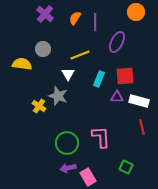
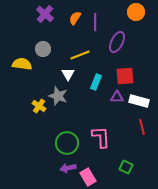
cyan rectangle: moved 3 px left, 3 px down
